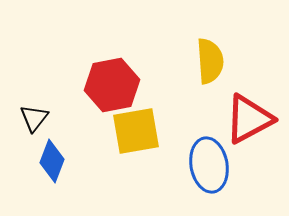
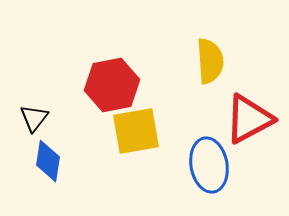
blue diamond: moved 4 px left; rotated 12 degrees counterclockwise
